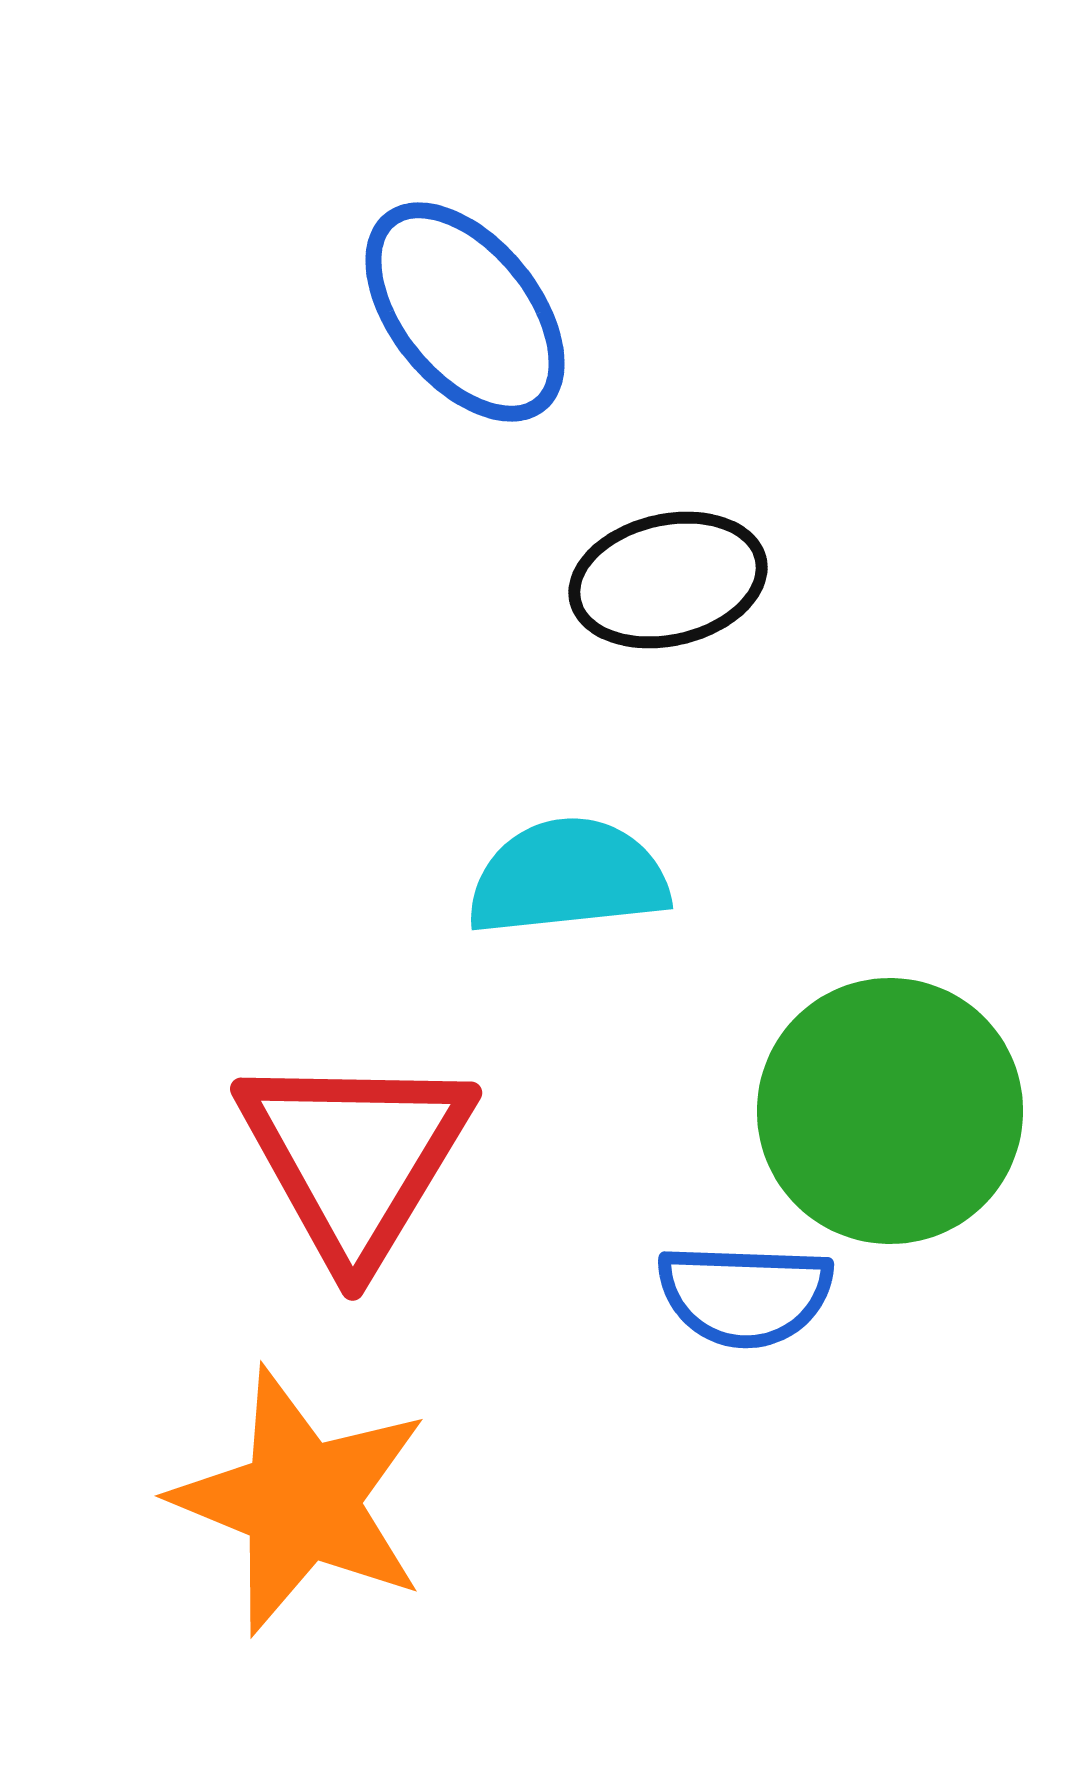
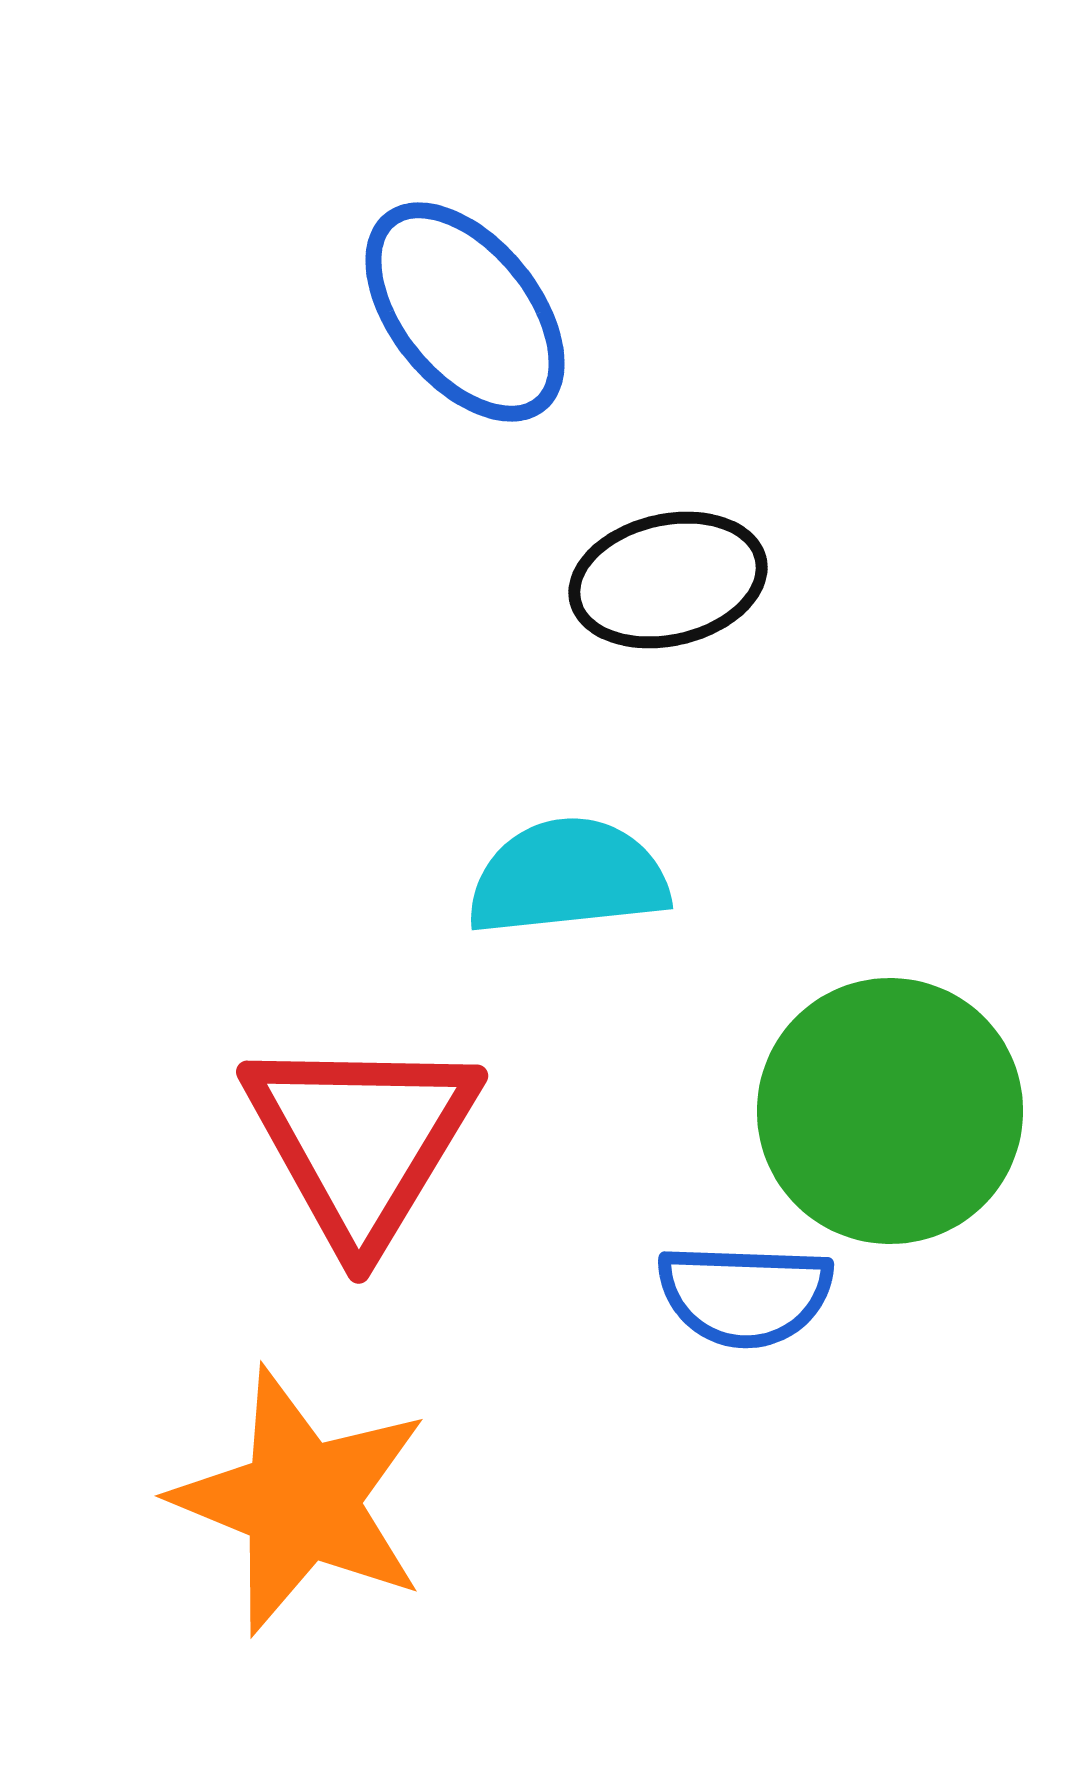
red triangle: moved 6 px right, 17 px up
